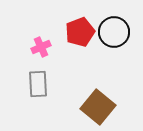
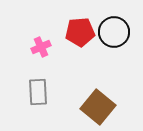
red pentagon: rotated 16 degrees clockwise
gray rectangle: moved 8 px down
